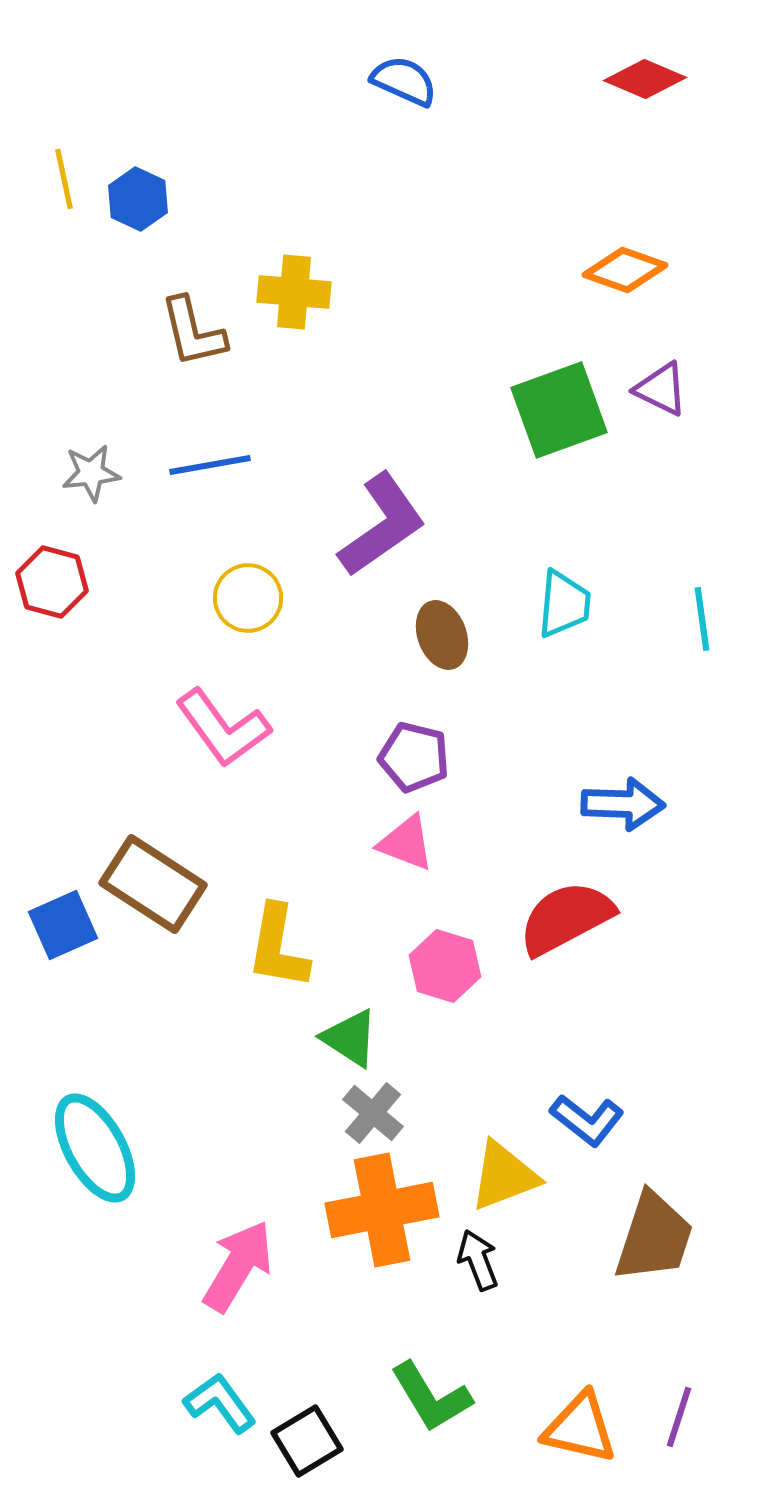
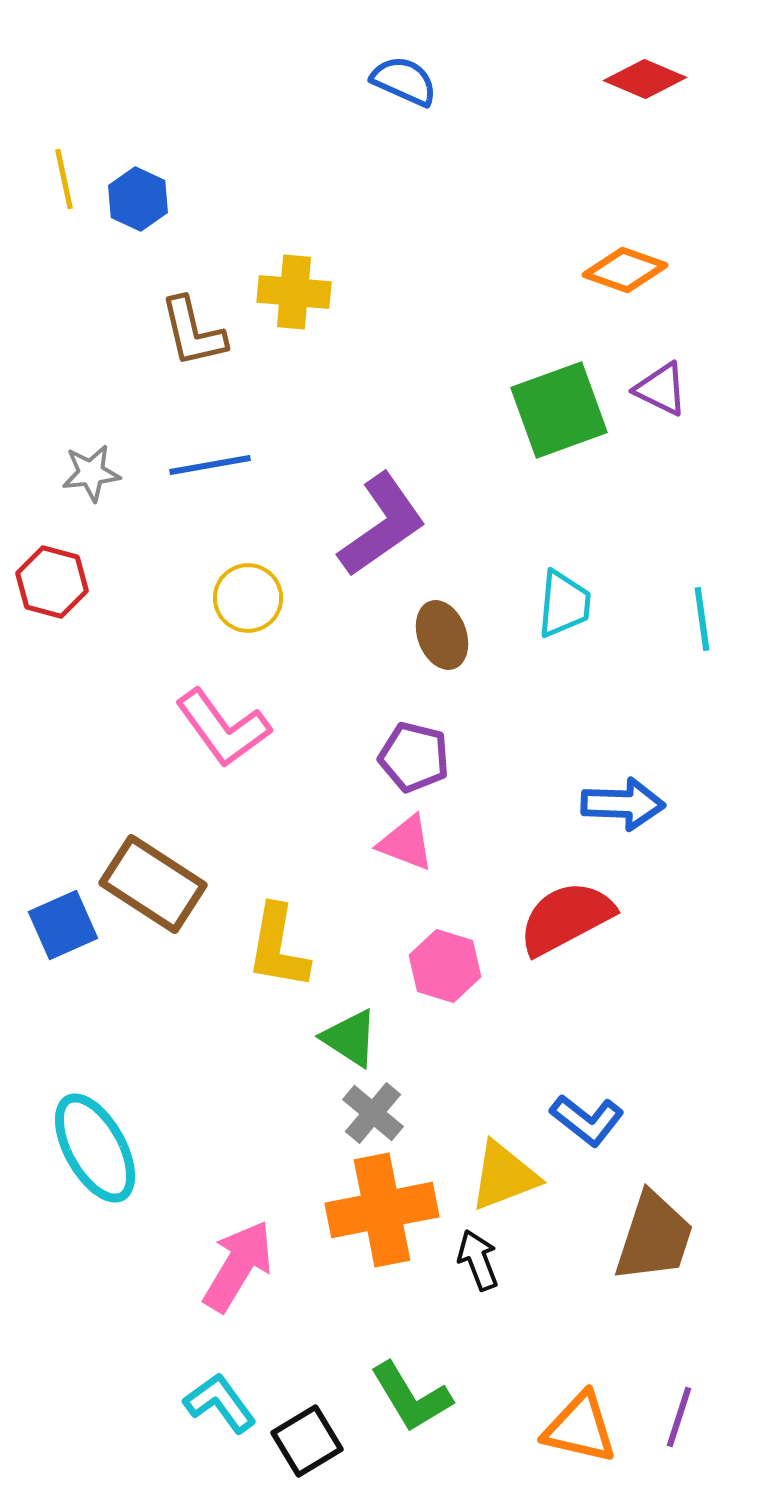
green L-shape: moved 20 px left
